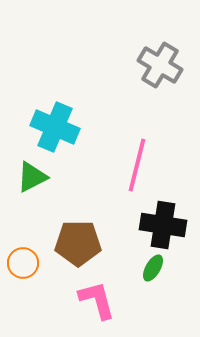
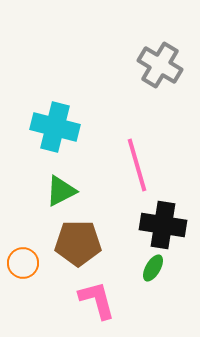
cyan cross: rotated 9 degrees counterclockwise
pink line: rotated 30 degrees counterclockwise
green triangle: moved 29 px right, 14 px down
